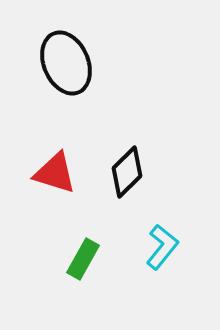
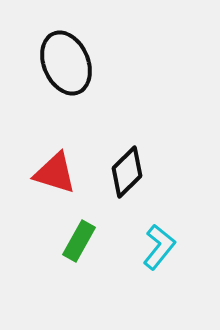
cyan L-shape: moved 3 px left
green rectangle: moved 4 px left, 18 px up
